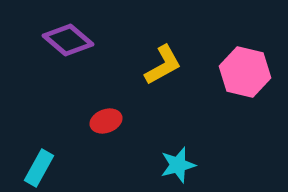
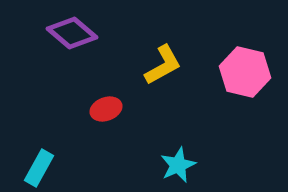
purple diamond: moved 4 px right, 7 px up
red ellipse: moved 12 px up
cyan star: rotated 9 degrees counterclockwise
